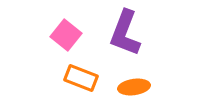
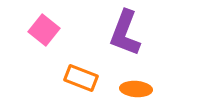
pink square: moved 22 px left, 5 px up
orange ellipse: moved 2 px right, 2 px down; rotated 12 degrees clockwise
